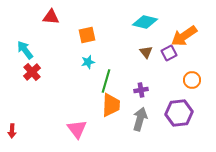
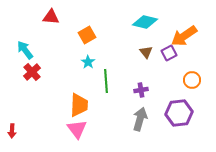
orange square: rotated 18 degrees counterclockwise
cyan star: rotated 24 degrees counterclockwise
green line: rotated 20 degrees counterclockwise
orange trapezoid: moved 32 px left
